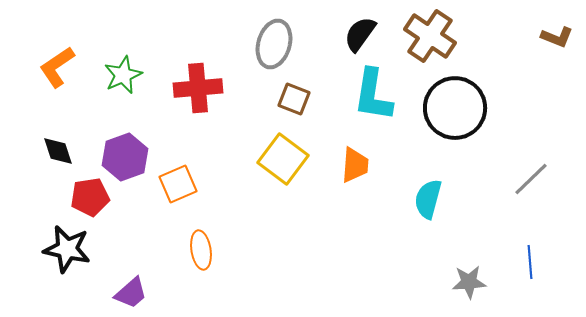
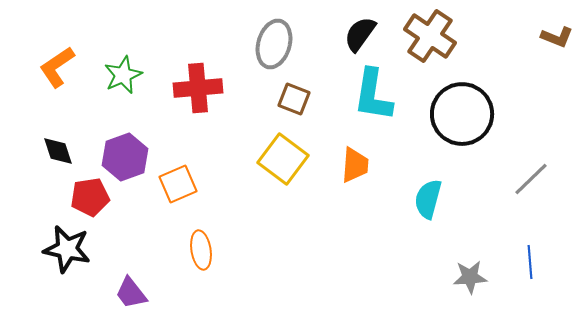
black circle: moved 7 px right, 6 px down
gray star: moved 1 px right, 5 px up
purple trapezoid: rotated 93 degrees clockwise
